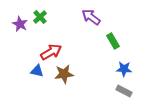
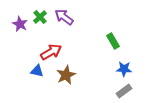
purple arrow: moved 27 px left
brown star: moved 2 px right, 1 px down; rotated 18 degrees counterclockwise
gray rectangle: rotated 63 degrees counterclockwise
